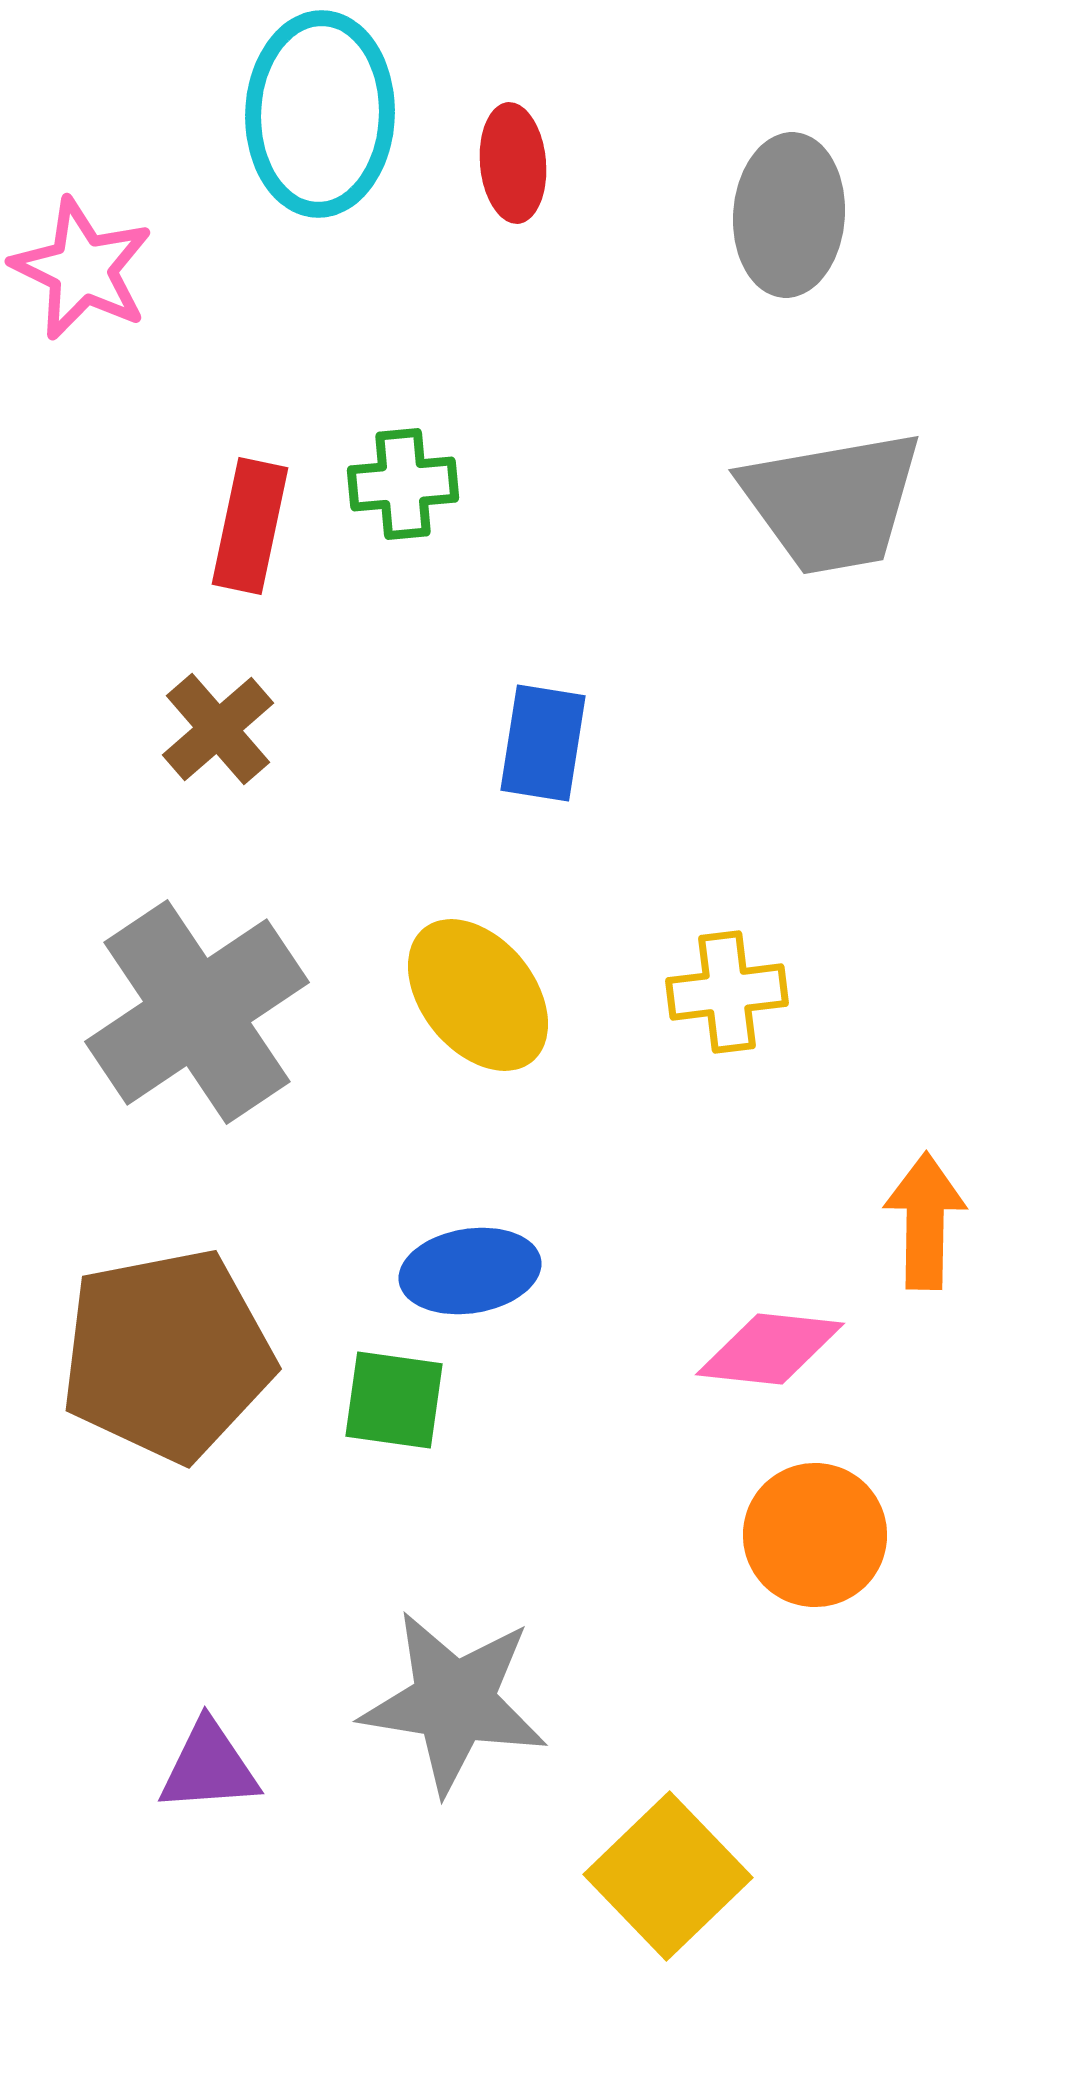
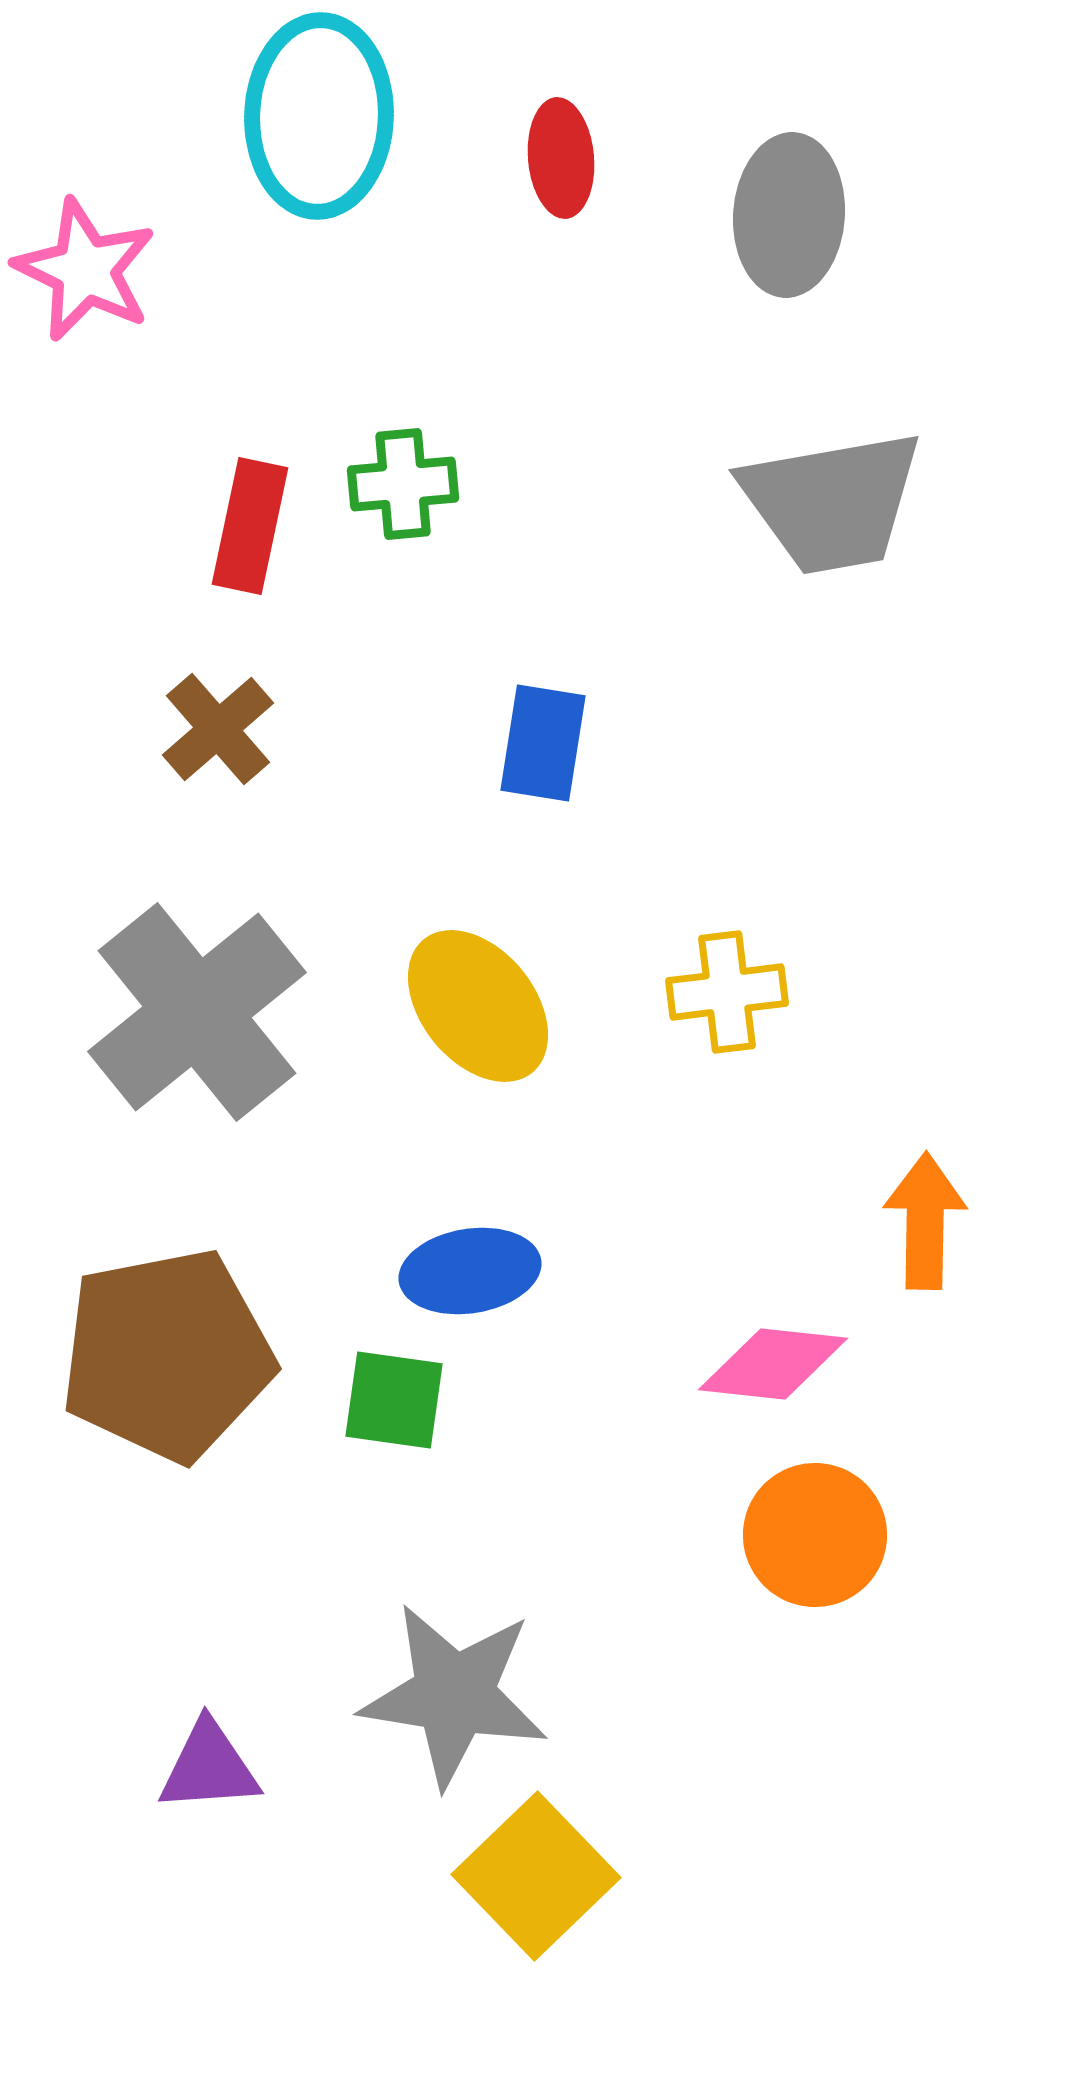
cyan ellipse: moved 1 px left, 2 px down
red ellipse: moved 48 px right, 5 px up
pink star: moved 3 px right, 1 px down
yellow ellipse: moved 11 px down
gray cross: rotated 5 degrees counterclockwise
pink diamond: moved 3 px right, 15 px down
gray star: moved 7 px up
yellow square: moved 132 px left
